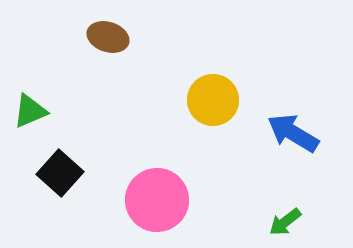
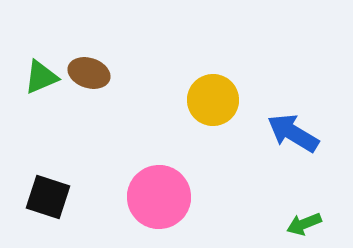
brown ellipse: moved 19 px left, 36 px down
green triangle: moved 11 px right, 34 px up
black square: moved 12 px left, 24 px down; rotated 24 degrees counterclockwise
pink circle: moved 2 px right, 3 px up
green arrow: moved 19 px right, 2 px down; rotated 16 degrees clockwise
